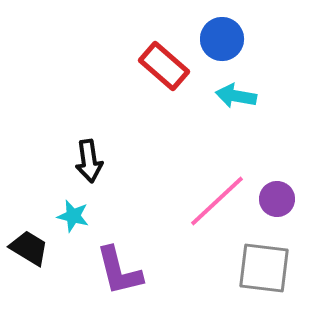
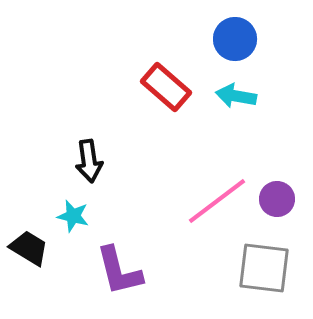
blue circle: moved 13 px right
red rectangle: moved 2 px right, 21 px down
pink line: rotated 6 degrees clockwise
